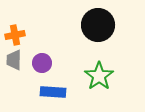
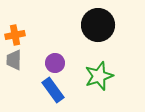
purple circle: moved 13 px right
green star: rotated 16 degrees clockwise
blue rectangle: moved 2 px up; rotated 50 degrees clockwise
